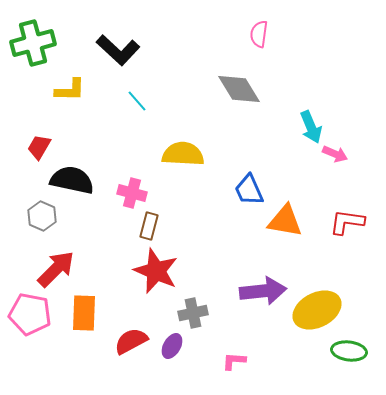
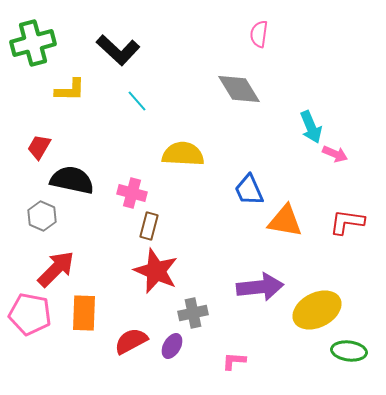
purple arrow: moved 3 px left, 4 px up
